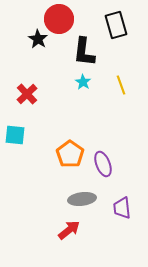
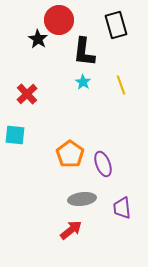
red circle: moved 1 px down
red arrow: moved 2 px right
